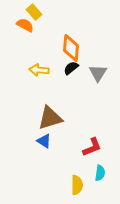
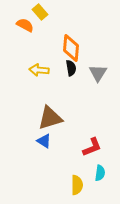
yellow rectangle: moved 6 px right
black semicircle: rotated 119 degrees clockwise
